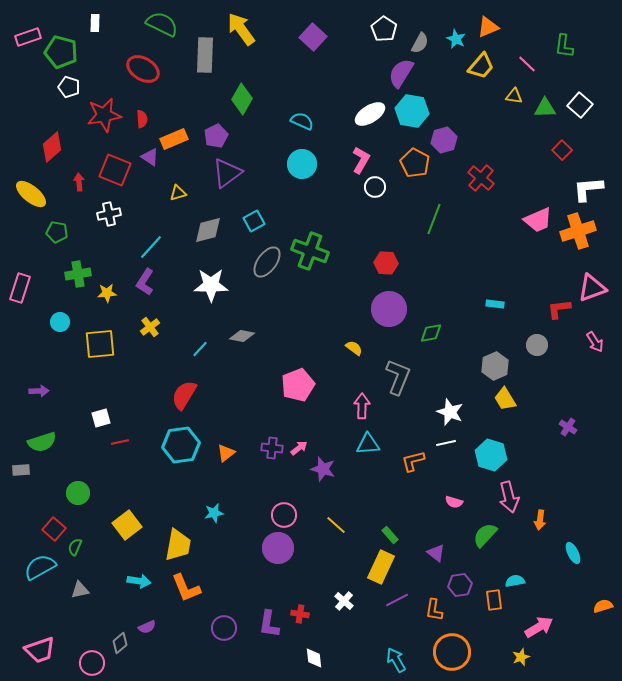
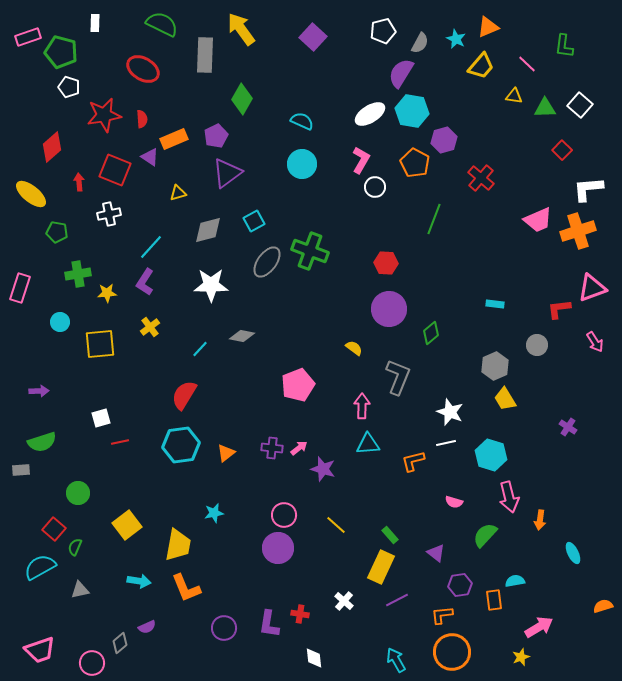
white pentagon at (384, 29): moved 1 px left, 2 px down; rotated 25 degrees clockwise
green diamond at (431, 333): rotated 30 degrees counterclockwise
orange L-shape at (434, 610): moved 8 px right, 5 px down; rotated 75 degrees clockwise
